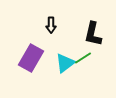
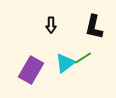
black L-shape: moved 1 px right, 7 px up
purple rectangle: moved 12 px down
